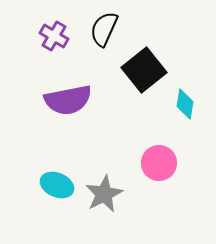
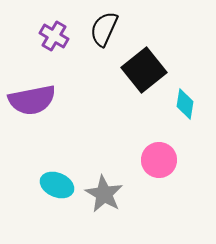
purple semicircle: moved 36 px left
pink circle: moved 3 px up
gray star: rotated 15 degrees counterclockwise
